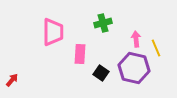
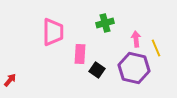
green cross: moved 2 px right
black square: moved 4 px left, 3 px up
red arrow: moved 2 px left
